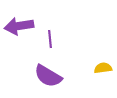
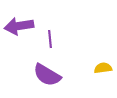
purple semicircle: moved 1 px left, 1 px up
